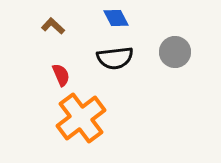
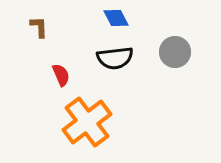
brown L-shape: moved 14 px left, 1 px down; rotated 45 degrees clockwise
orange cross: moved 6 px right, 4 px down
